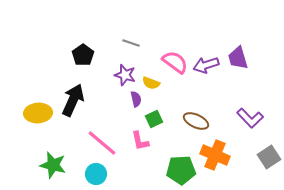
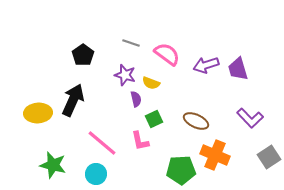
purple trapezoid: moved 11 px down
pink semicircle: moved 8 px left, 8 px up
